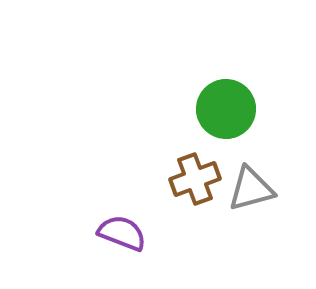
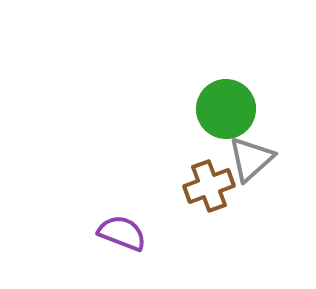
brown cross: moved 14 px right, 7 px down
gray triangle: moved 30 px up; rotated 27 degrees counterclockwise
